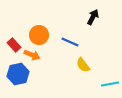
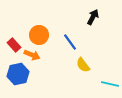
blue line: rotated 30 degrees clockwise
cyan line: rotated 24 degrees clockwise
